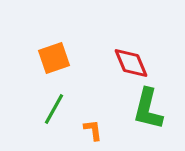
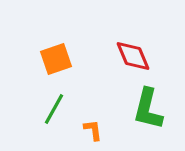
orange square: moved 2 px right, 1 px down
red diamond: moved 2 px right, 7 px up
